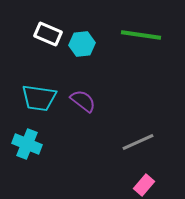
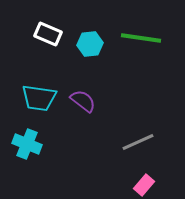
green line: moved 3 px down
cyan hexagon: moved 8 px right
